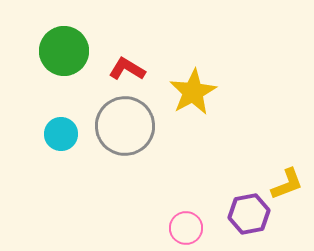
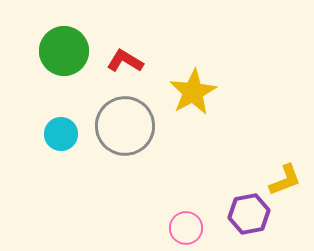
red L-shape: moved 2 px left, 8 px up
yellow L-shape: moved 2 px left, 4 px up
